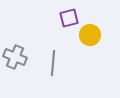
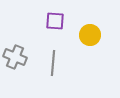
purple square: moved 14 px left, 3 px down; rotated 18 degrees clockwise
